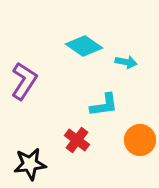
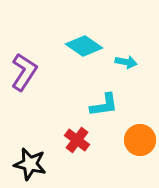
purple L-shape: moved 9 px up
black star: rotated 20 degrees clockwise
